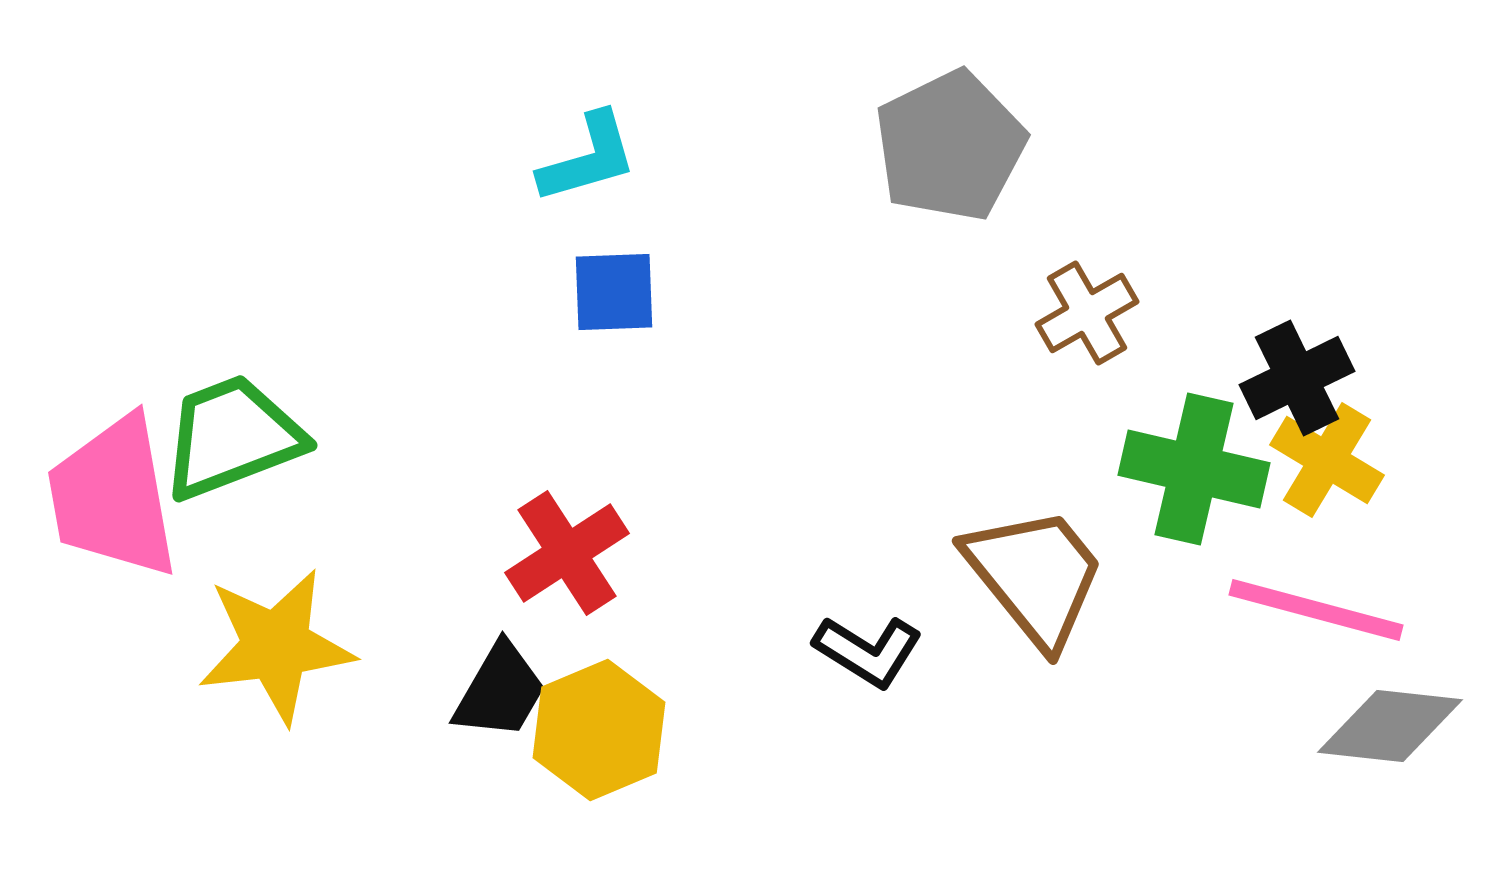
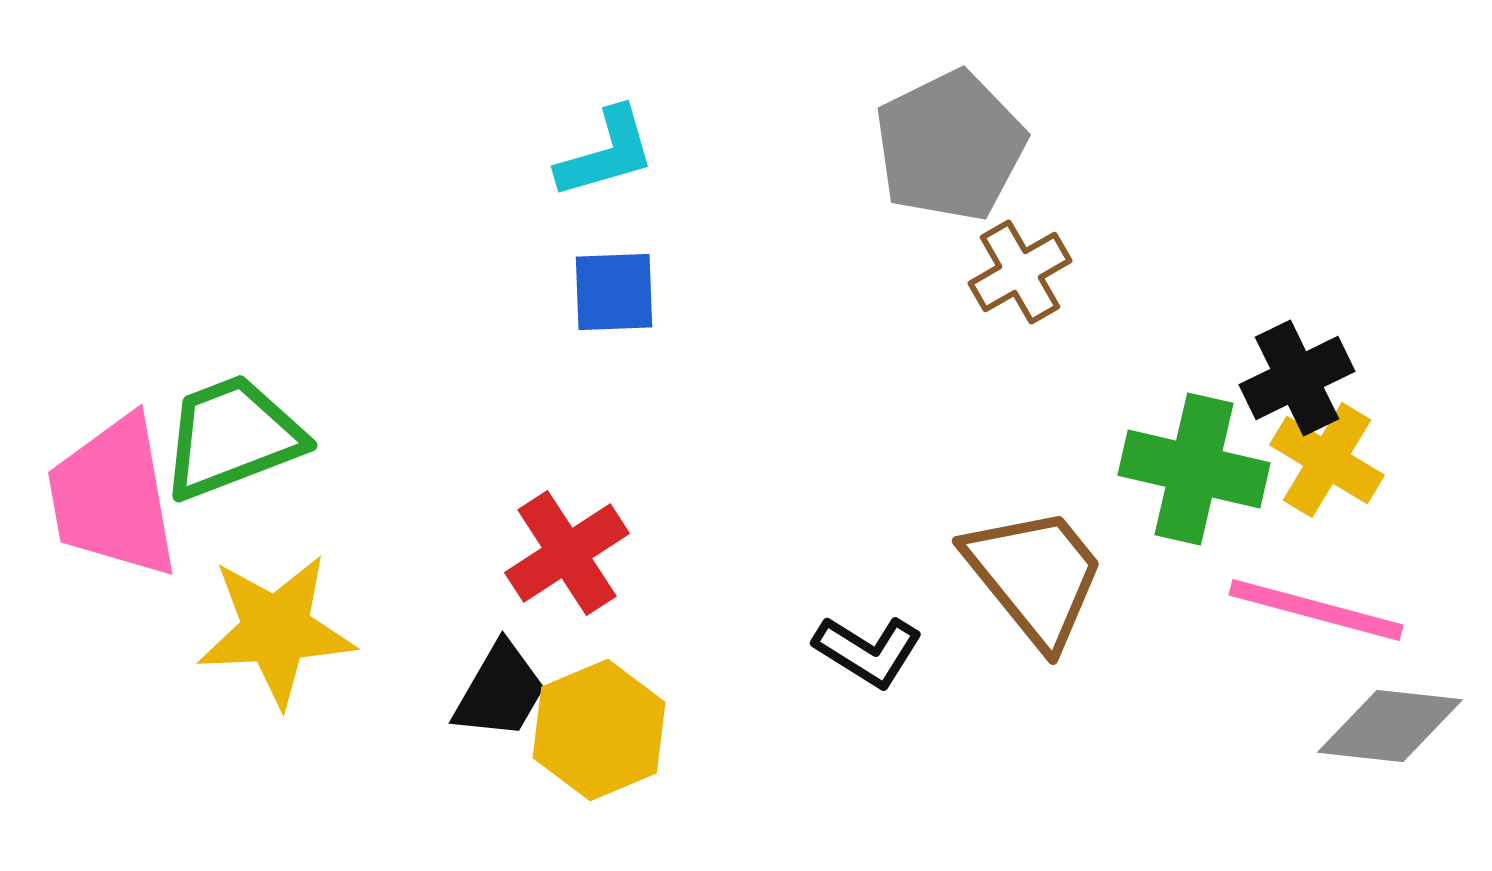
cyan L-shape: moved 18 px right, 5 px up
brown cross: moved 67 px left, 41 px up
yellow star: moved 16 px up; rotated 4 degrees clockwise
